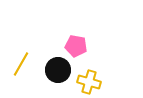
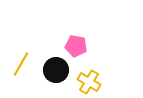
black circle: moved 2 px left
yellow cross: rotated 15 degrees clockwise
